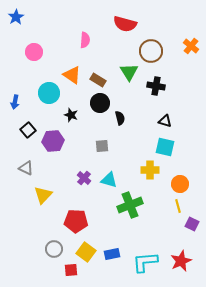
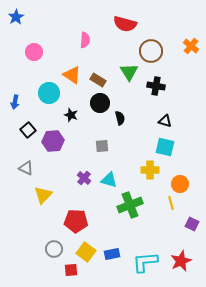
yellow line: moved 7 px left, 3 px up
